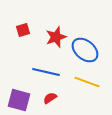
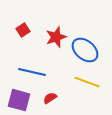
red square: rotated 16 degrees counterclockwise
blue line: moved 14 px left
